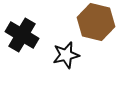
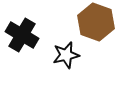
brown hexagon: rotated 6 degrees clockwise
